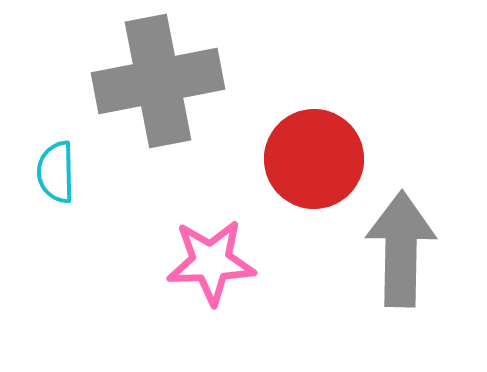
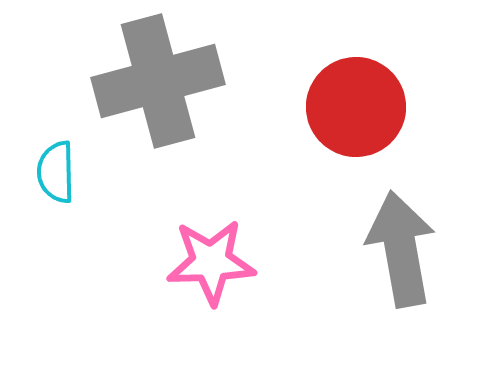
gray cross: rotated 4 degrees counterclockwise
red circle: moved 42 px right, 52 px up
gray arrow: rotated 11 degrees counterclockwise
